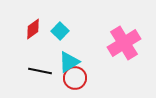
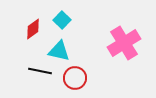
cyan square: moved 2 px right, 11 px up
cyan triangle: moved 10 px left, 11 px up; rotated 45 degrees clockwise
